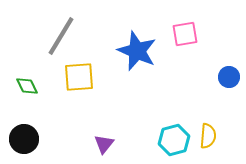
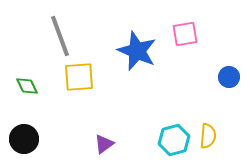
gray line: moved 1 px left; rotated 51 degrees counterclockwise
purple triangle: rotated 15 degrees clockwise
